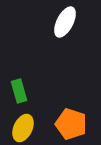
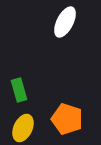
green rectangle: moved 1 px up
orange pentagon: moved 4 px left, 5 px up
